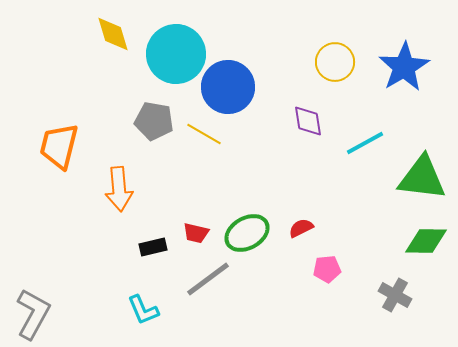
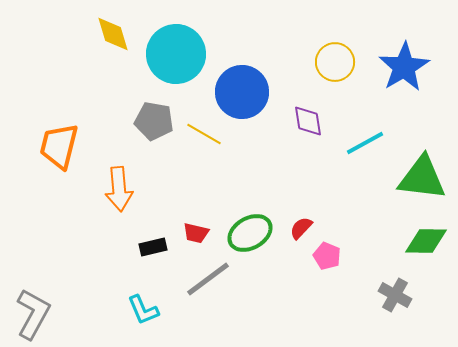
blue circle: moved 14 px right, 5 px down
red semicircle: rotated 20 degrees counterclockwise
green ellipse: moved 3 px right
pink pentagon: moved 13 px up; rotated 28 degrees clockwise
